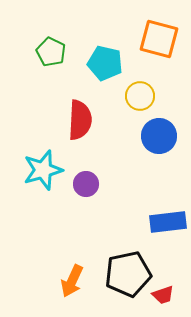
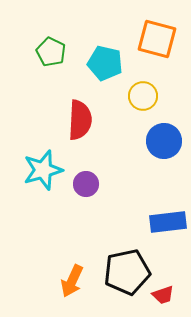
orange square: moved 2 px left
yellow circle: moved 3 px right
blue circle: moved 5 px right, 5 px down
black pentagon: moved 1 px left, 2 px up
